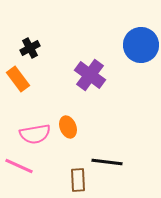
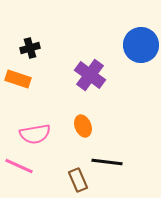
black cross: rotated 12 degrees clockwise
orange rectangle: rotated 35 degrees counterclockwise
orange ellipse: moved 15 px right, 1 px up
brown rectangle: rotated 20 degrees counterclockwise
